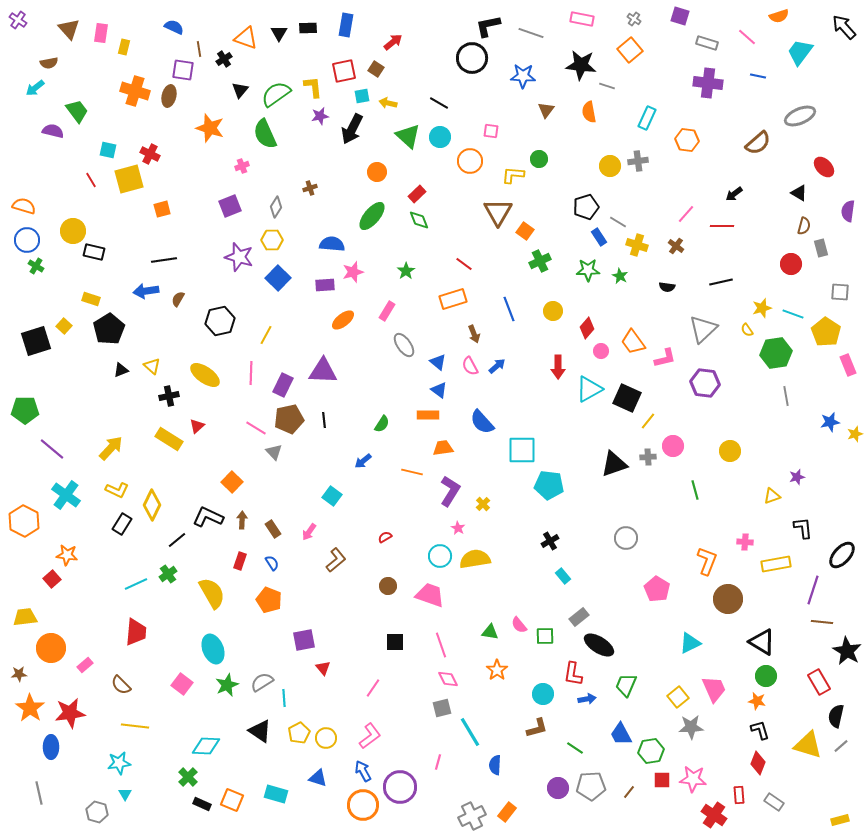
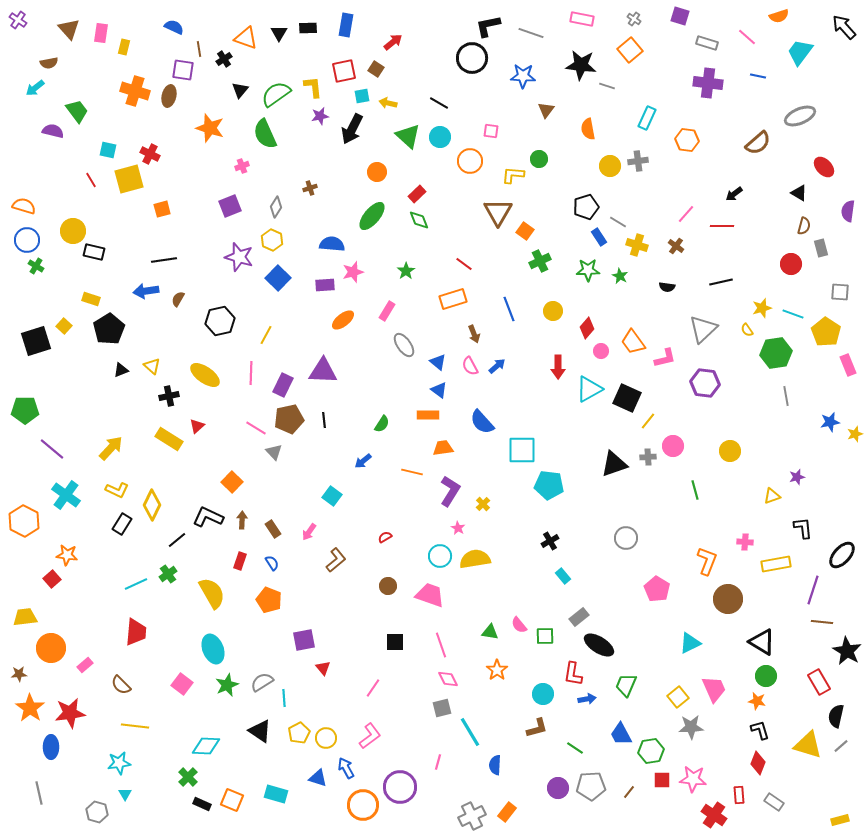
orange semicircle at (589, 112): moved 1 px left, 17 px down
yellow hexagon at (272, 240): rotated 25 degrees clockwise
blue arrow at (363, 771): moved 17 px left, 3 px up
